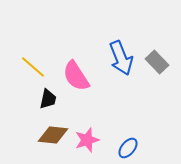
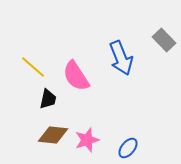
gray rectangle: moved 7 px right, 22 px up
